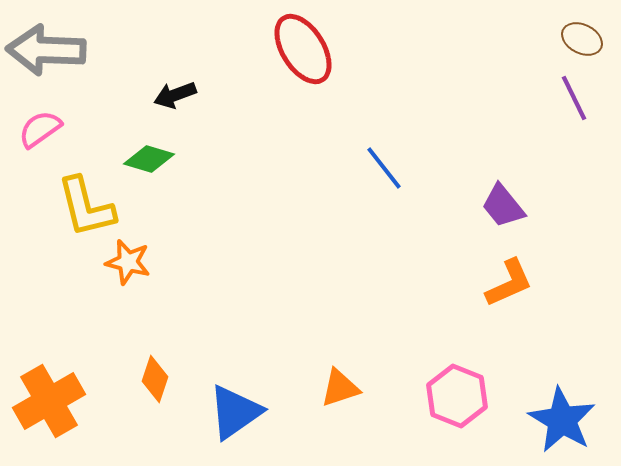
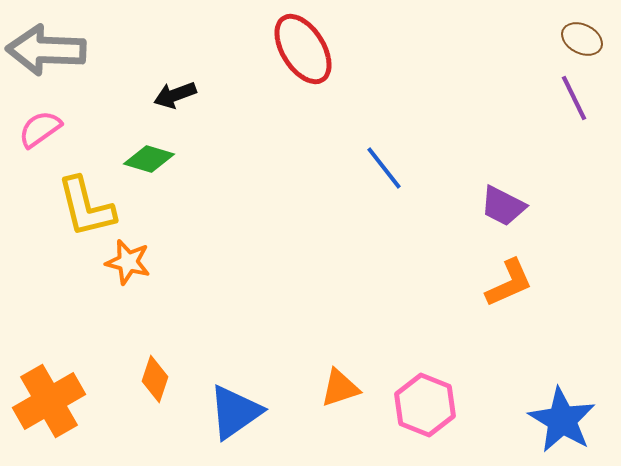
purple trapezoid: rotated 24 degrees counterclockwise
pink hexagon: moved 32 px left, 9 px down
